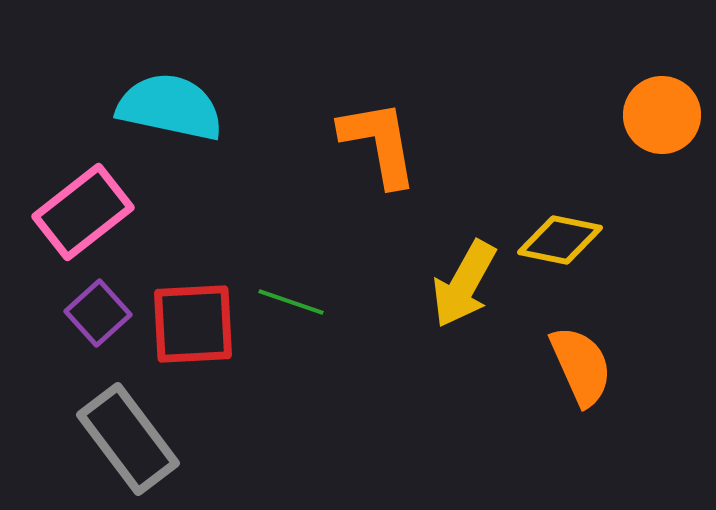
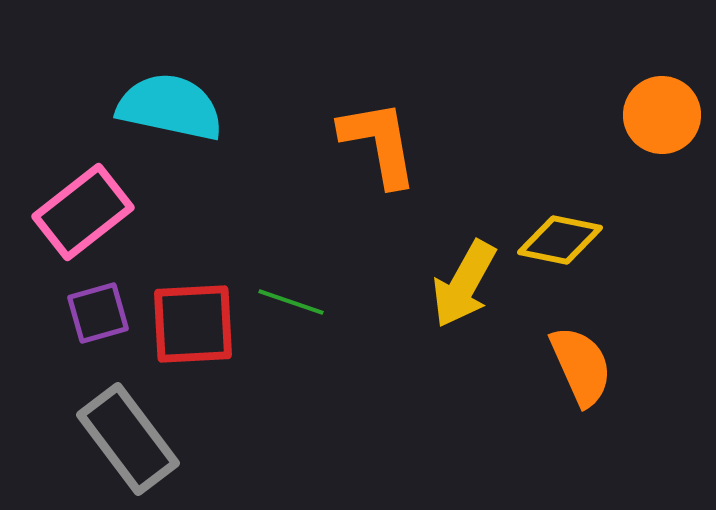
purple square: rotated 26 degrees clockwise
